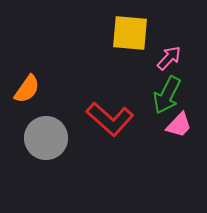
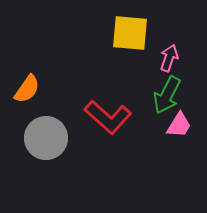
pink arrow: rotated 24 degrees counterclockwise
red L-shape: moved 2 px left, 2 px up
pink trapezoid: rotated 12 degrees counterclockwise
